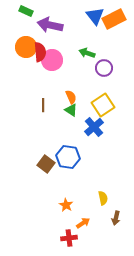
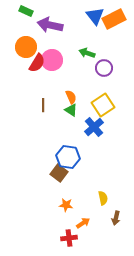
red semicircle: moved 3 px left, 11 px down; rotated 36 degrees clockwise
brown square: moved 13 px right, 9 px down
orange star: rotated 24 degrees counterclockwise
